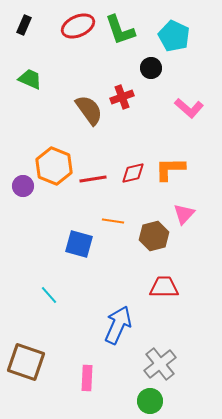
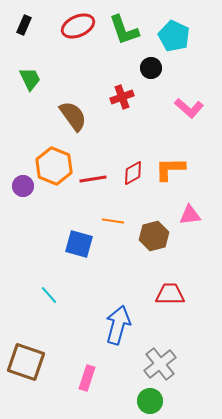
green L-shape: moved 4 px right
green trapezoid: rotated 40 degrees clockwise
brown semicircle: moved 16 px left, 6 px down
red diamond: rotated 15 degrees counterclockwise
pink triangle: moved 6 px right, 1 px down; rotated 40 degrees clockwise
red trapezoid: moved 6 px right, 7 px down
blue arrow: rotated 9 degrees counterclockwise
pink rectangle: rotated 15 degrees clockwise
